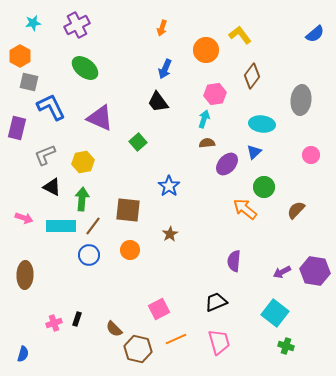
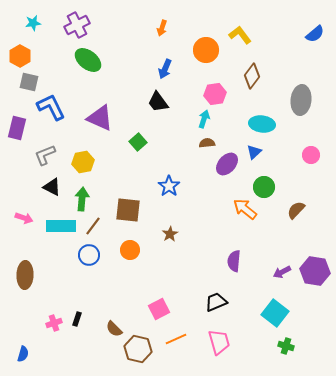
green ellipse at (85, 68): moved 3 px right, 8 px up
